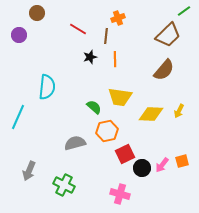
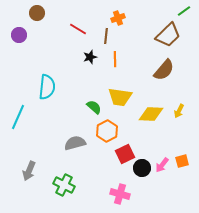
orange hexagon: rotated 15 degrees counterclockwise
